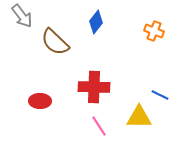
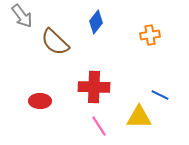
orange cross: moved 4 px left, 4 px down; rotated 30 degrees counterclockwise
